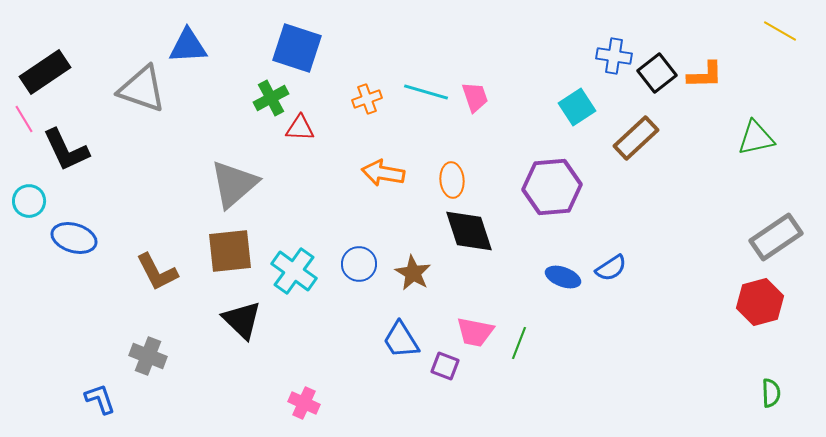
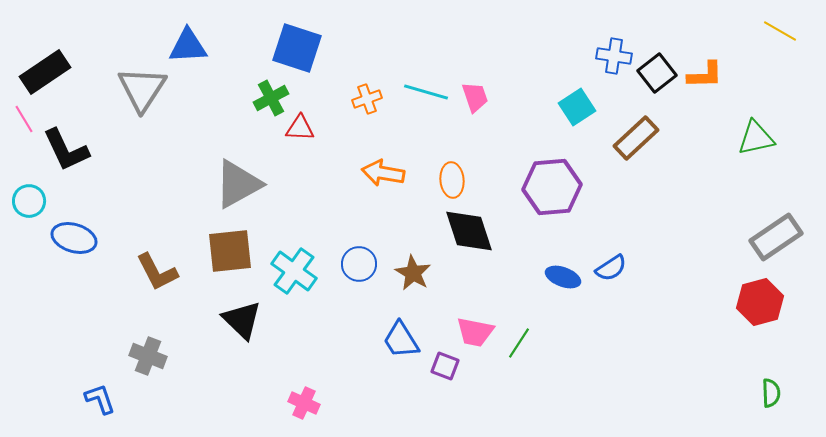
gray triangle at (142, 89): rotated 44 degrees clockwise
gray triangle at (234, 184): moved 4 px right; rotated 12 degrees clockwise
green line at (519, 343): rotated 12 degrees clockwise
